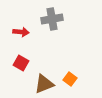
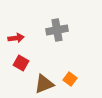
gray cross: moved 5 px right, 11 px down
red arrow: moved 5 px left, 6 px down; rotated 14 degrees counterclockwise
